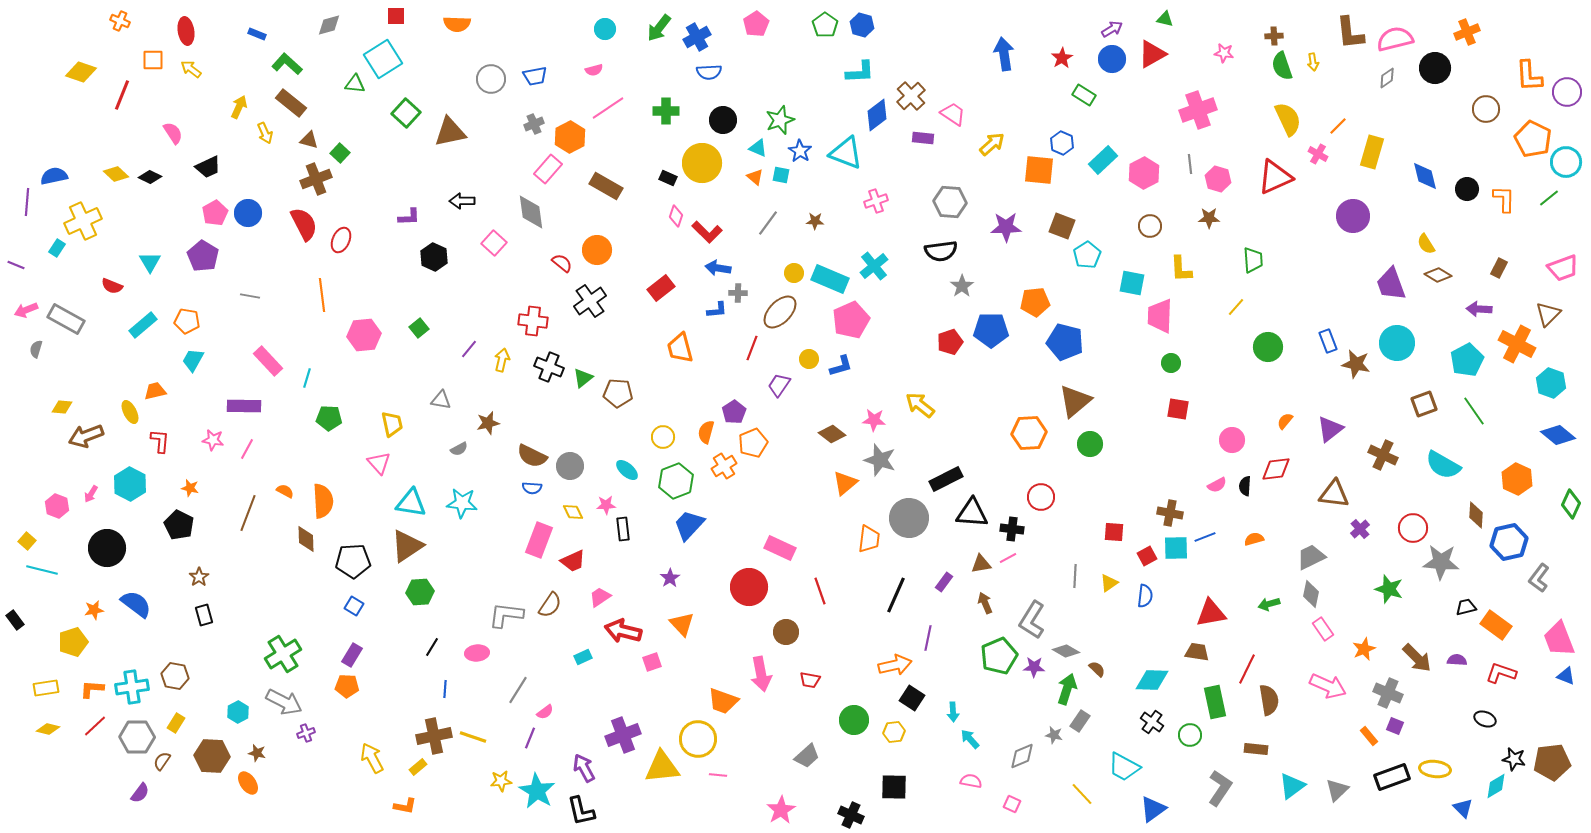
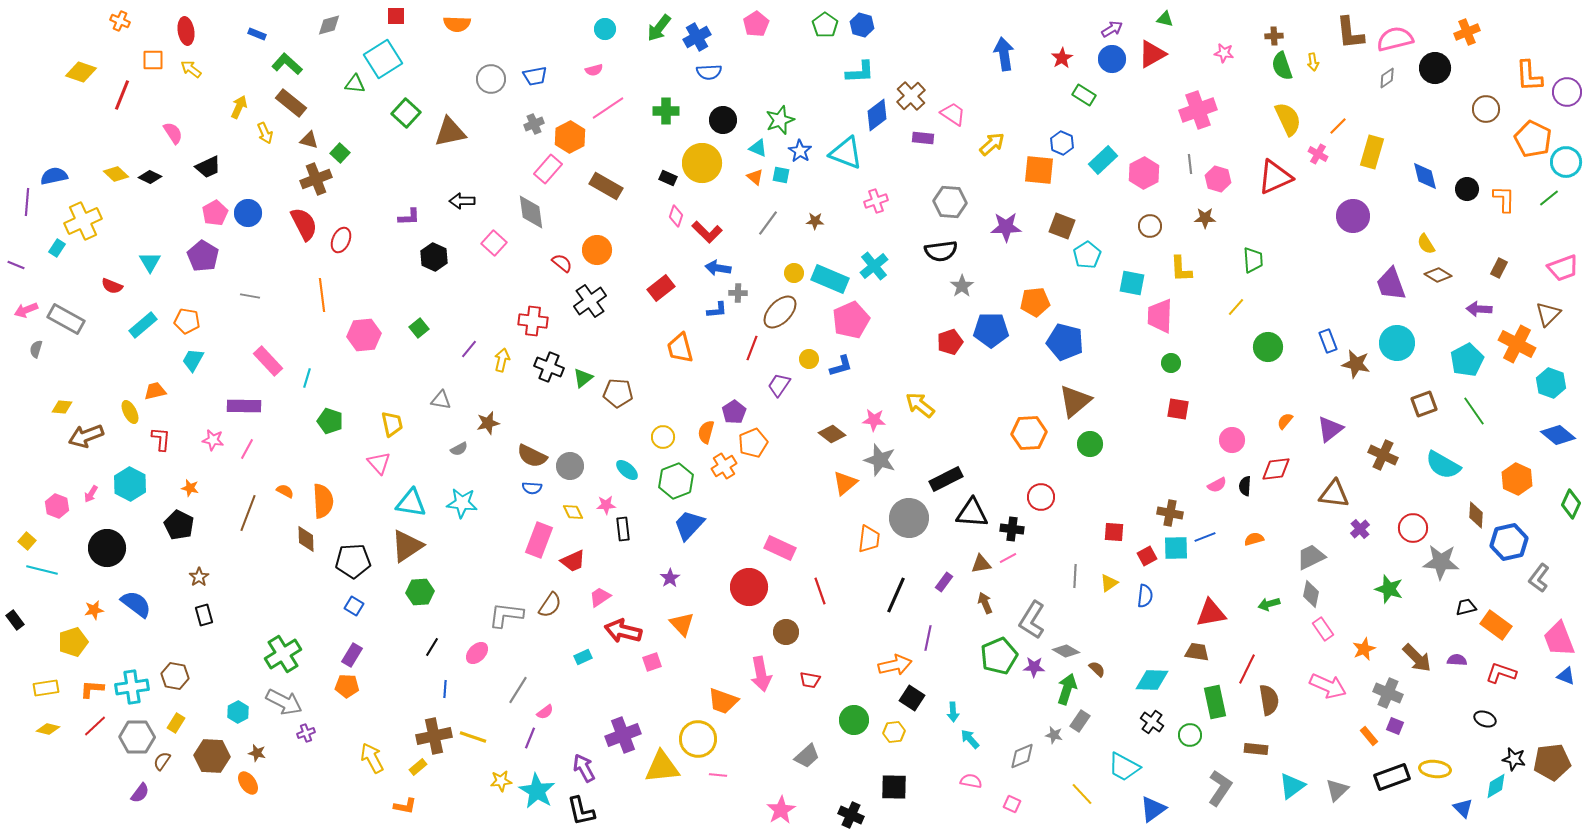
brown star at (1209, 218): moved 4 px left
green pentagon at (329, 418): moved 1 px right, 3 px down; rotated 15 degrees clockwise
red L-shape at (160, 441): moved 1 px right, 2 px up
pink ellipse at (477, 653): rotated 40 degrees counterclockwise
